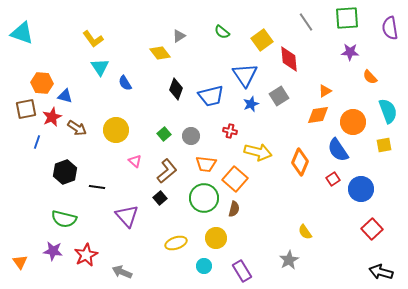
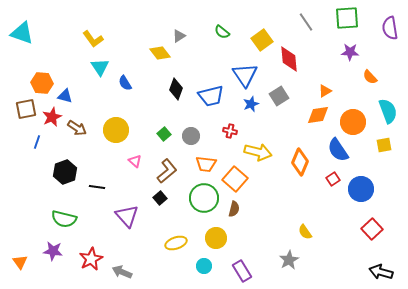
red star at (86, 255): moved 5 px right, 4 px down
